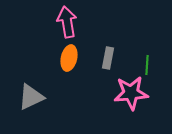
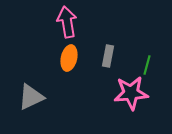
gray rectangle: moved 2 px up
green line: rotated 12 degrees clockwise
